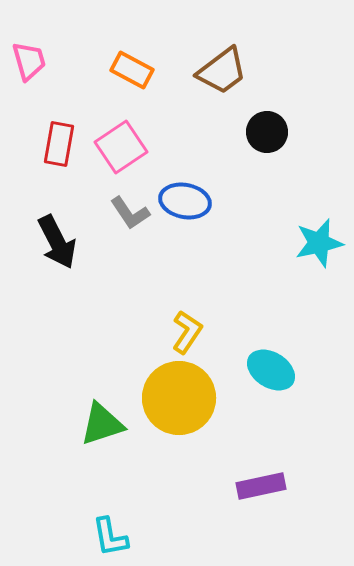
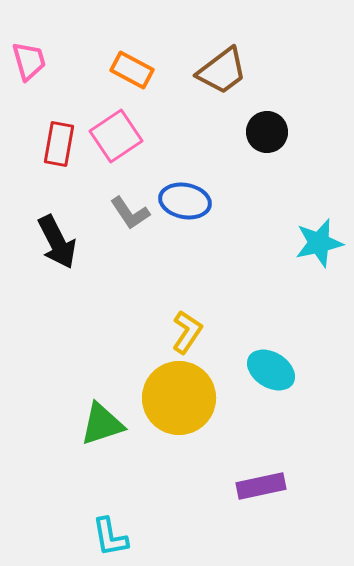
pink square: moved 5 px left, 11 px up
